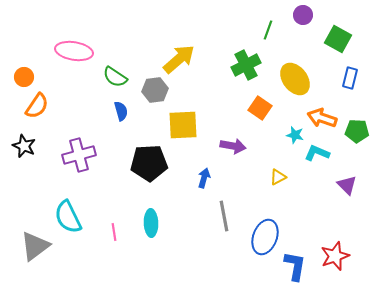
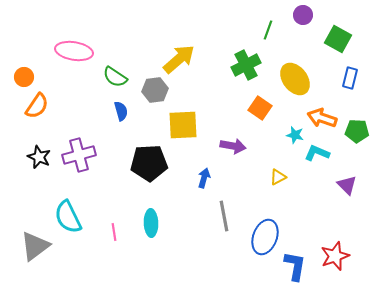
black star: moved 15 px right, 11 px down
